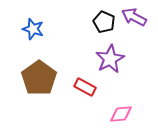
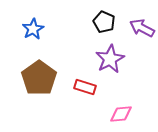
purple arrow: moved 8 px right, 11 px down
blue star: rotated 25 degrees clockwise
red rectangle: rotated 10 degrees counterclockwise
